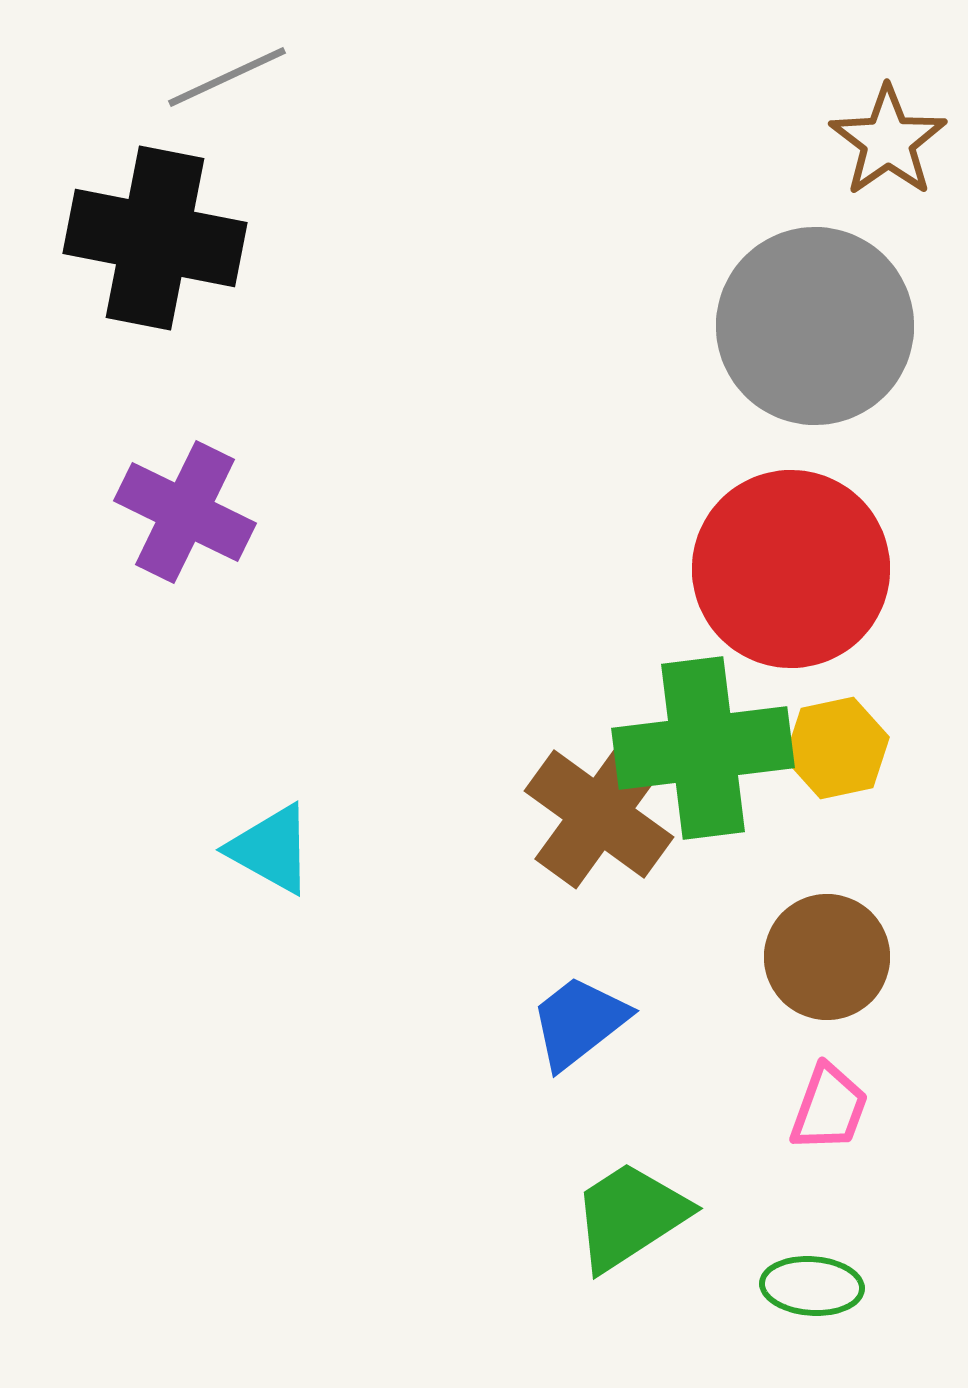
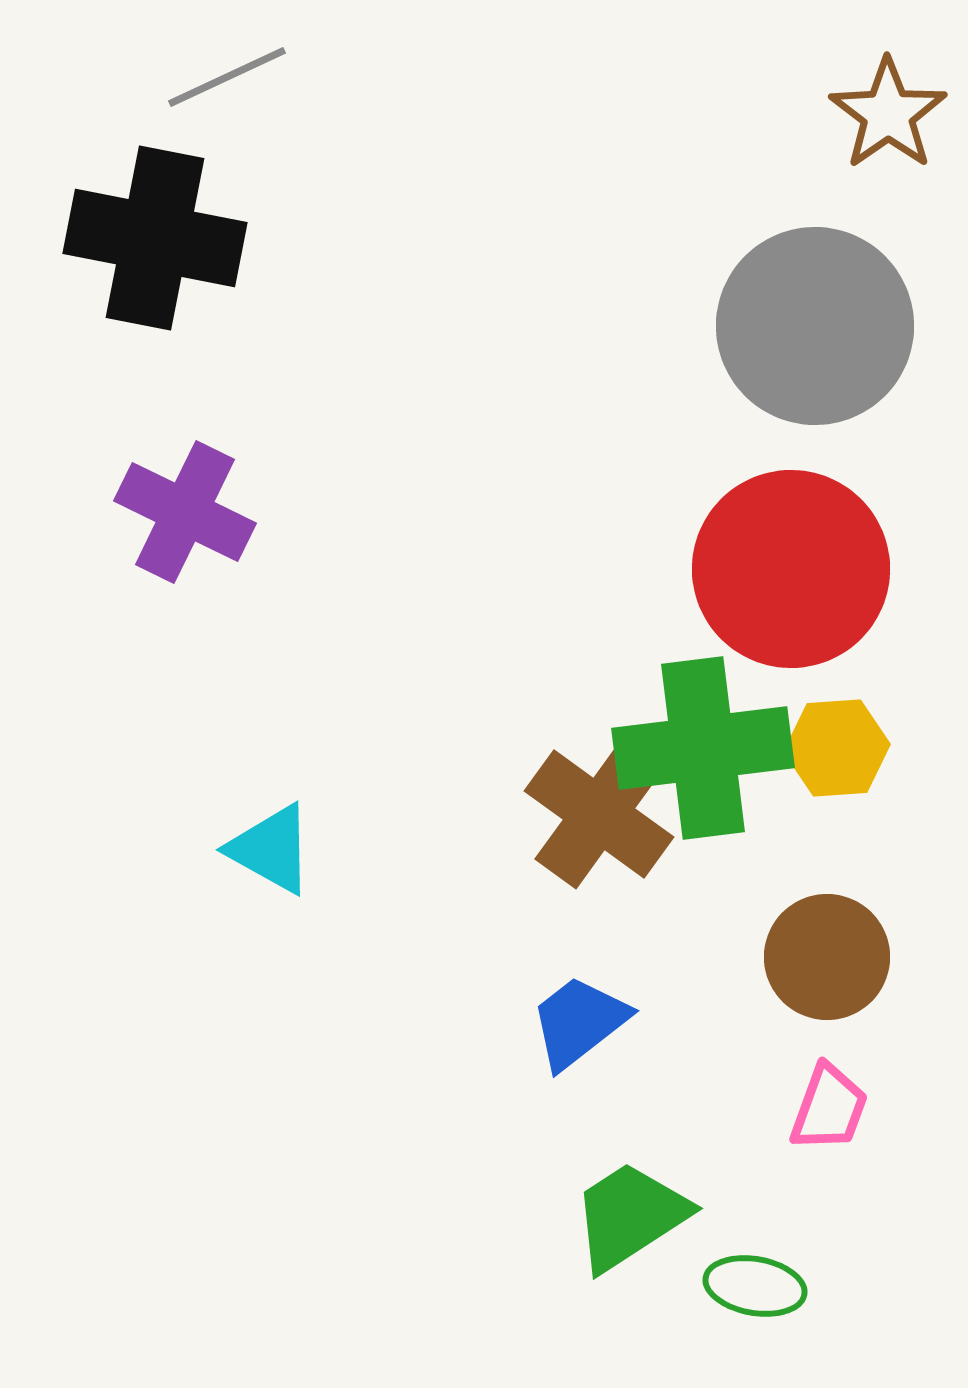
brown star: moved 27 px up
yellow hexagon: rotated 8 degrees clockwise
green ellipse: moved 57 px left; rotated 6 degrees clockwise
